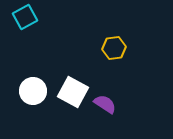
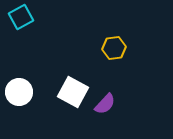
cyan square: moved 4 px left
white circle: moved 14 px left, 1 px down
purple semicircle: rotated 100 degrees clockwise
